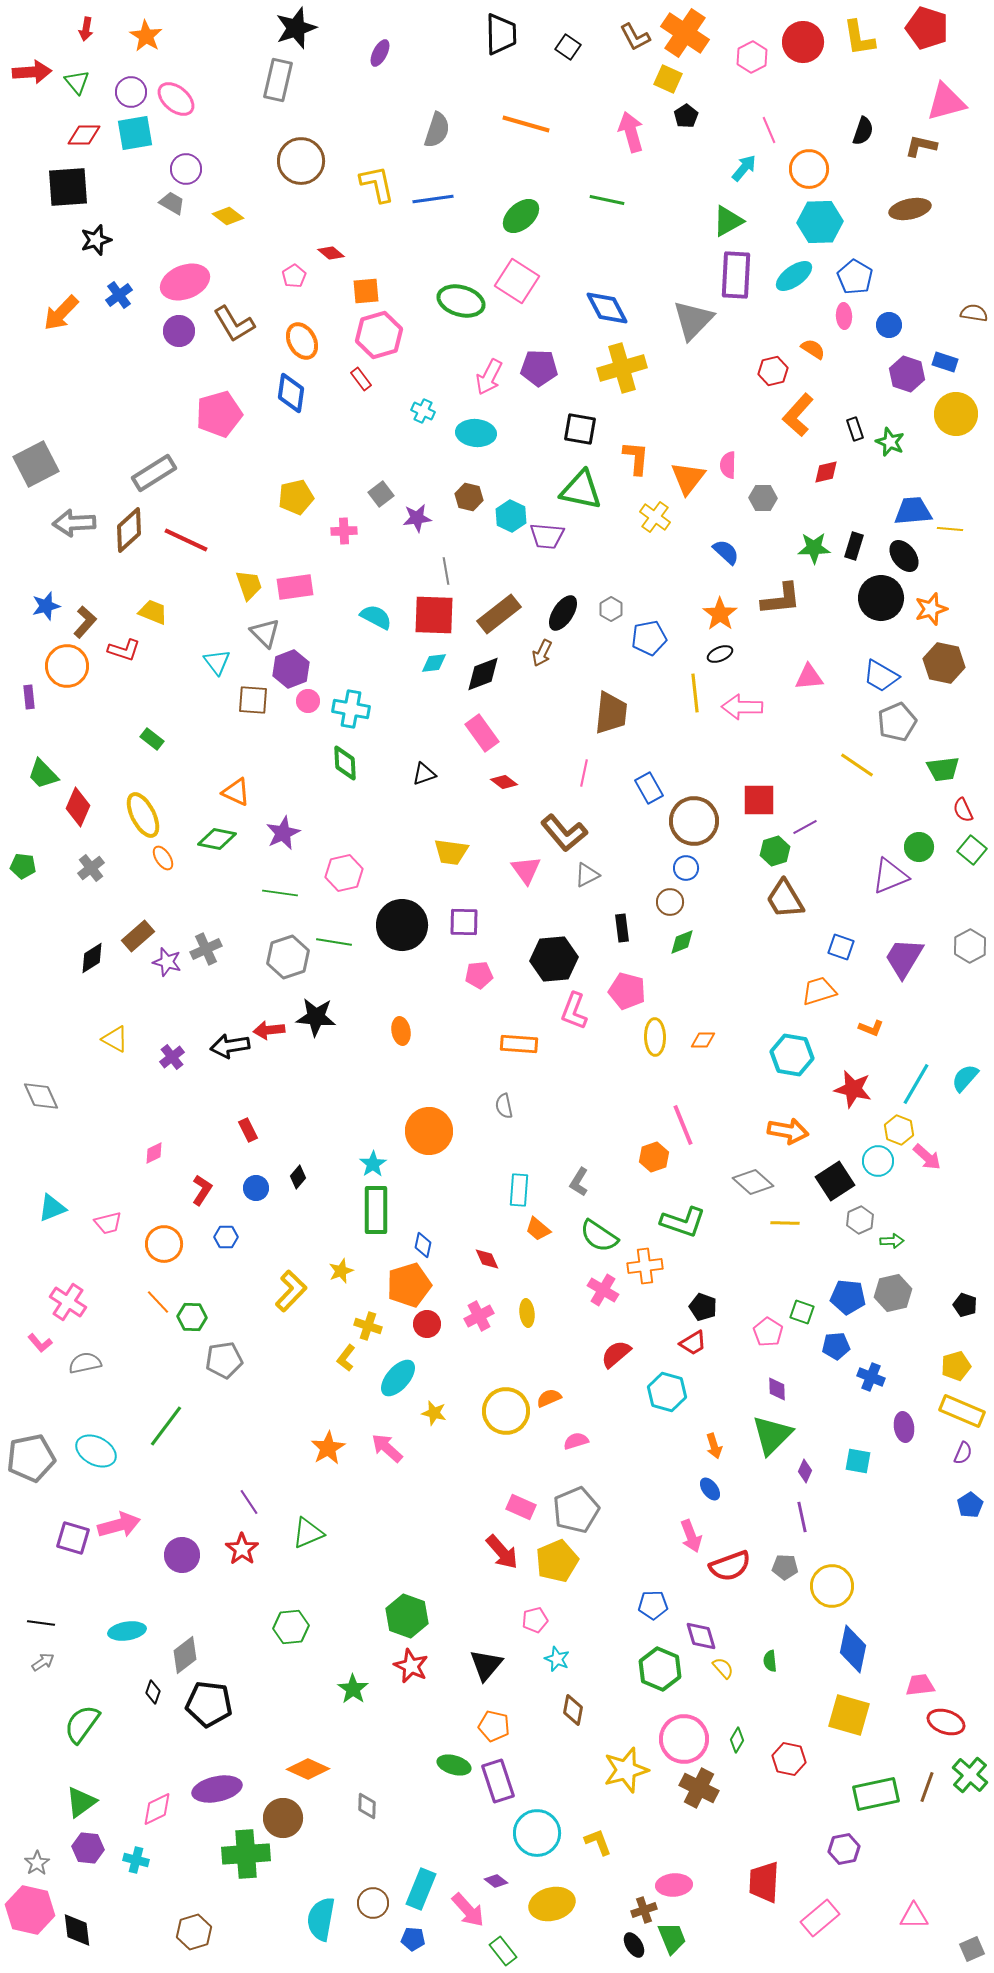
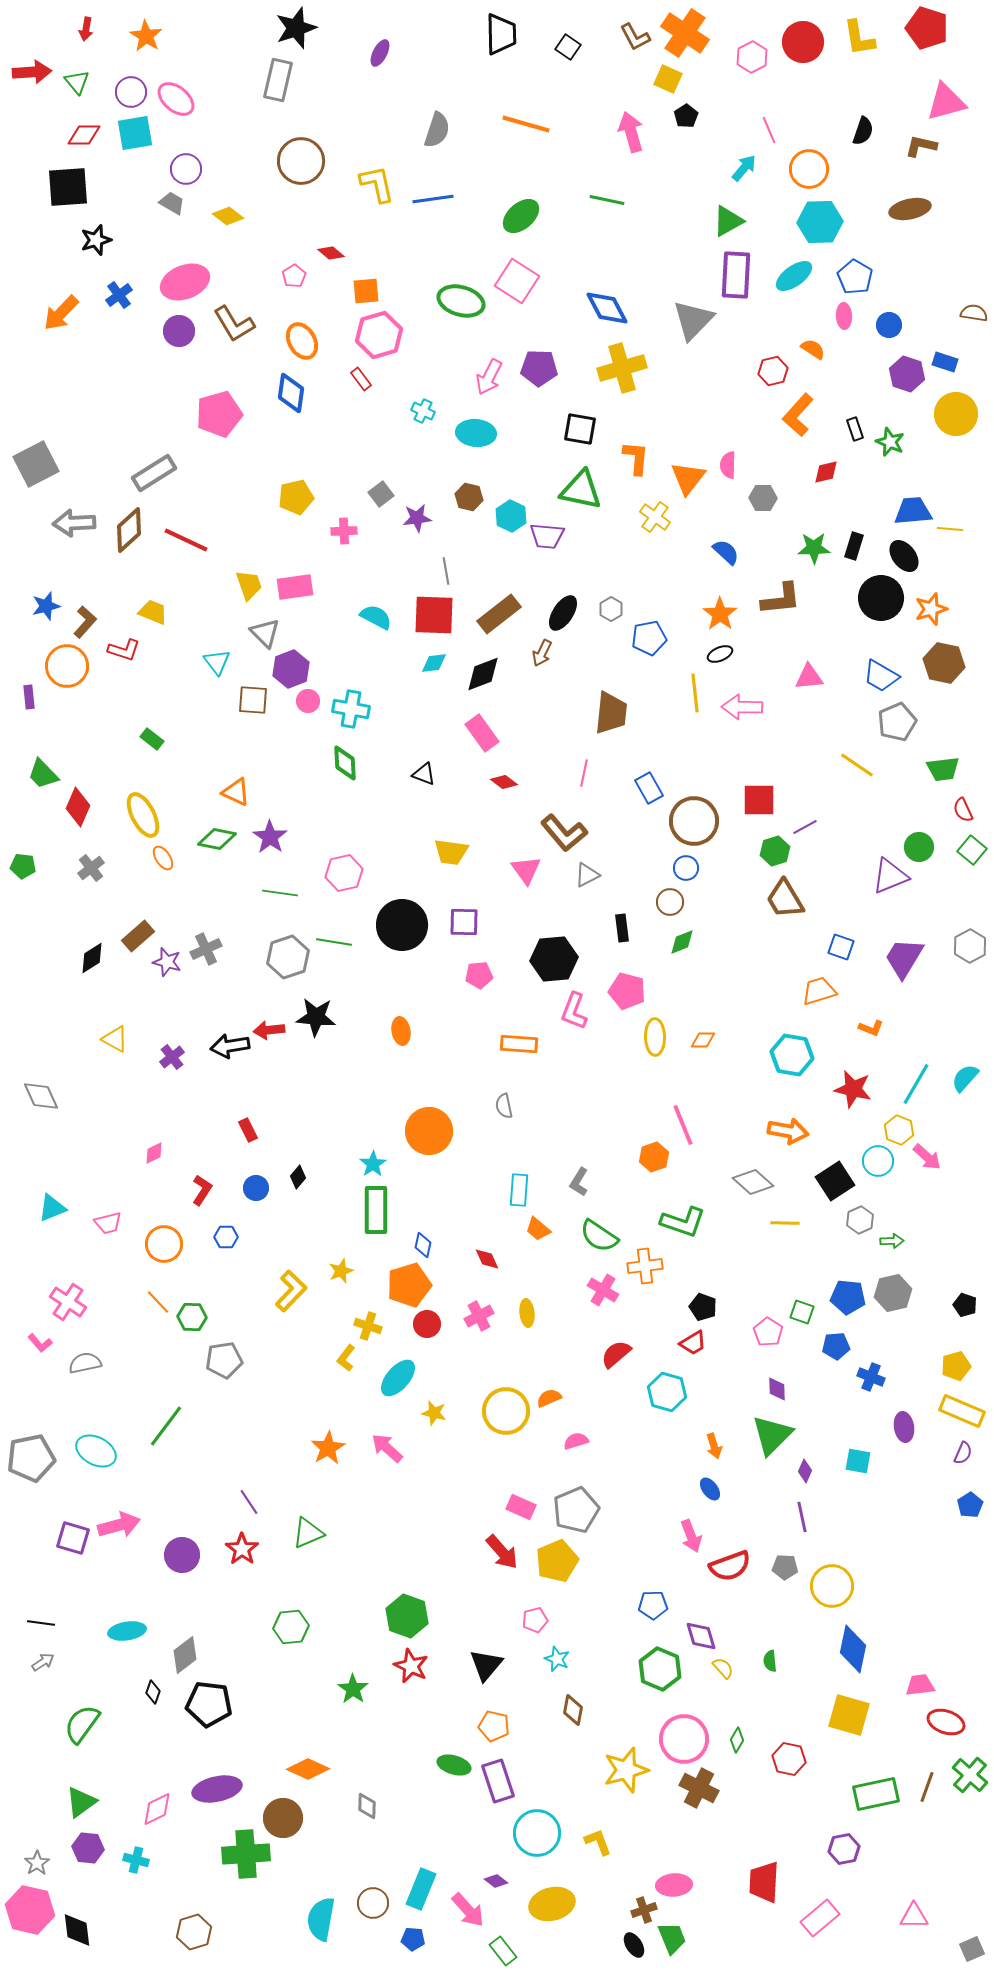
black triangle at (424, 774): rotated 40 degrees clockwise
purple star at (283, 833): moved 13 px left, 4 px down; rotated 12 degrees counterclockwise
